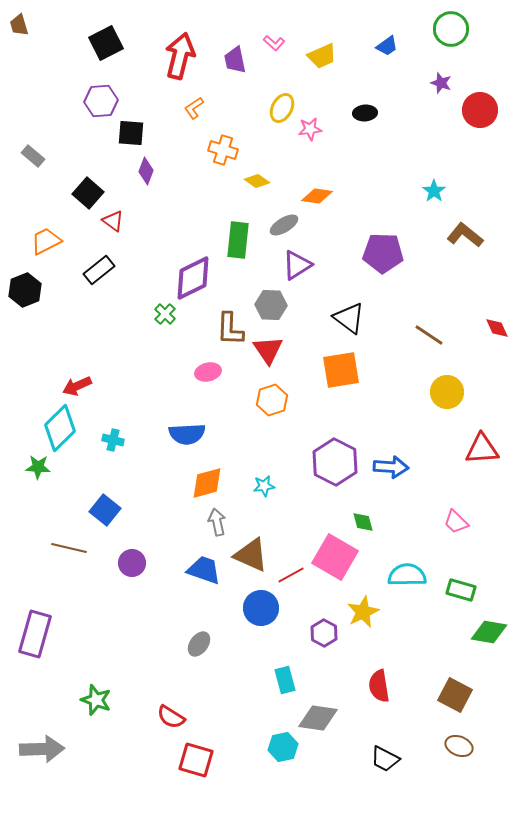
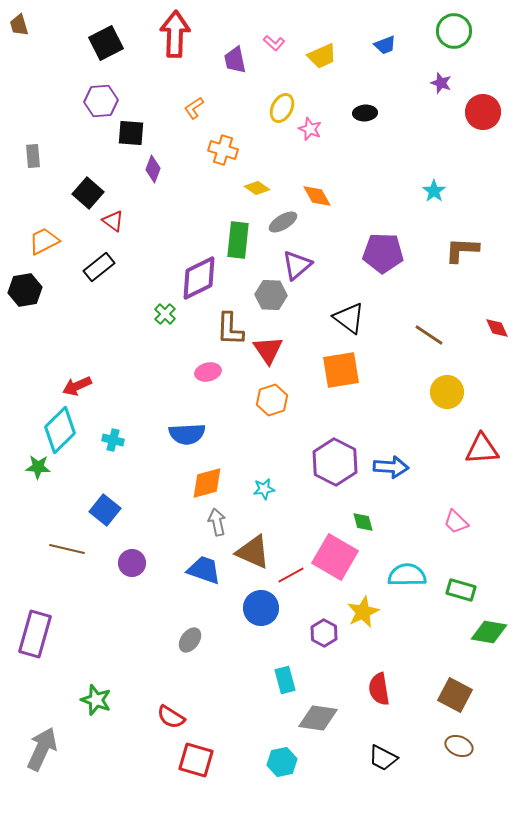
green circle at (451, 29): moved 3 px right, 2 px down
blue trapezoid at (387, 46): moved 2 px left, 1 px up; rotated 15 degrees clockwise
red arrow at (180, 56): moved 5 px left, 22 px up; rotated 12 degrees counterclockwise
red circle at (480, 110): moved 3 px right, 2 px down
pink star at (310, 129): rotated 30 degrees clockwise
gray rectangle at (33, 156): rotated 45 degrees clockwise
purple diamond at (146, 171): moved 7 px right, 2 px up
yellow diamond at (257, 181): moved 7 px down
orange diamond at (317, 196): rotated 52 degrees clockwise
gray ellipse at (284, 225): moved 1 px left, 3 px up
brown L-shape at (465, 235): moved 3 px left, 15 px down; rotated 36 degrees counterclockwise
orange trapezoid at (46, 241): moved 2 px left
purple triangle at (297, 265): rotated 8 degrees counterclockwise
black rectangle at (99, 270): moved 3 px up
purple diamond at (193, 278): moved 6 px right
black hexagon at (25, 290): rotated 12 degrees clockwise
gray hexagon at (271, 305): moved 10 px up
cyan diamond at (60, 428): moved 2 px down
cyan star at (264, 486): moved 3 px down
brown line at (69, 548): moved 2 px left, 1 px down
brown triangle at (251, 555): moved 2 px right, 3 px up
gray ellipse at (199, 644): moved 9 px left, 4 px up
red semicircle at (379, 686): moved 3 px down
cyan hexagon at (283, 747): moved 1 px left, 15 px down
gray arrow at (42, 749): rotated 63 degrees counterclockwise
black trapezoid at (385, 759): moved 2 px left, 1 px up
